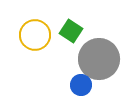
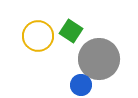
yellow circle: moved 3 px right, 1 px down
